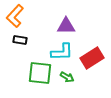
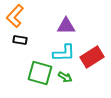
cyan L-shape: moved 2 px right, 1 px down
red rectangle: moved 1 px up
green square: rotated 10 degrees clockwise
green arrow: moved 2 px left
